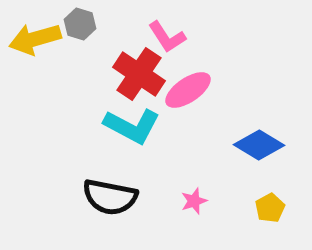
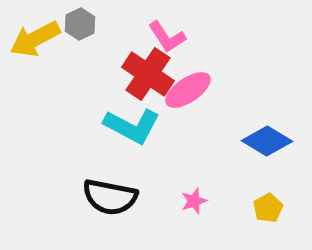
gray hexagon: rotated 16 degrees clockwise
yellow arrow: rotated 12 degrees counterclockwise
red cross: moved 9 px right
blue diamond: moved 8 px right, 4 px up
yellow pentagon: moved 2 px left
